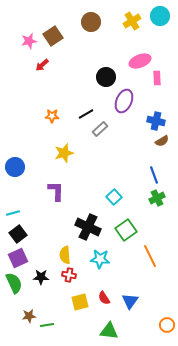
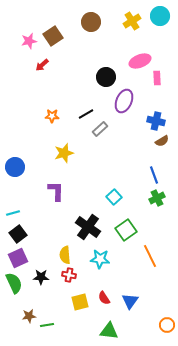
black cross: rotated 10 degrees clockwise
